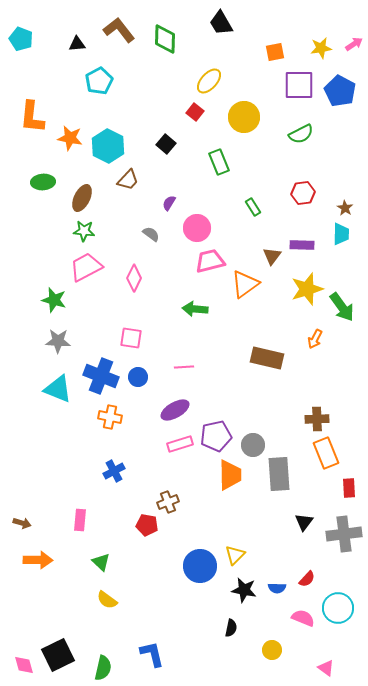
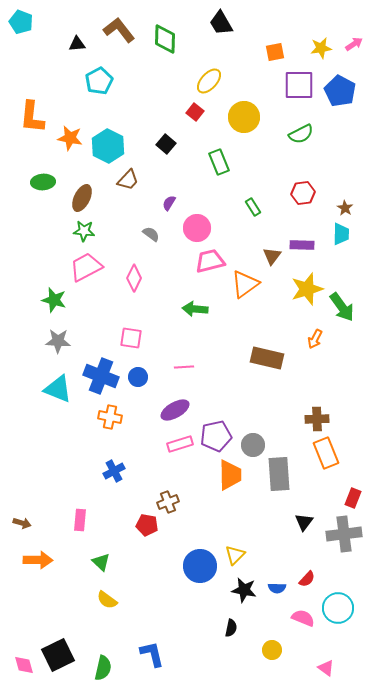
cyan pentagon at (21, 39): moved 17 px up
red rectangle at (349, 488): moved 4 px right, 10 px down; rotated 24 degrees clockwise
